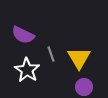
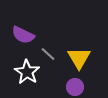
gray line: moved 3 px left; rotated 28 degrees counterclockwise
white star: moved 2 px down
purple circle: moved 9 px left
